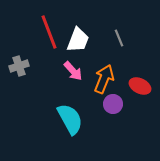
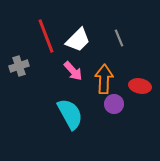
red line: moved 3 px left, 4 px down
white trapezoid: rotated 24 degrees clockwise
orange arrow: rotated 20 degrees counterclockwise
red ellipse: rotated 15 degrees counterclockwise
purple circle: moved 1 px right
cyan semicircle: moved 5 px up
